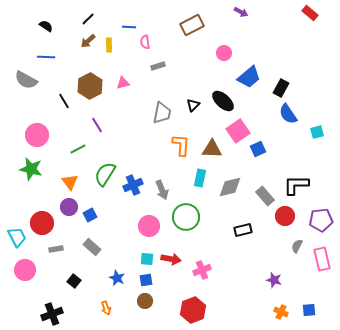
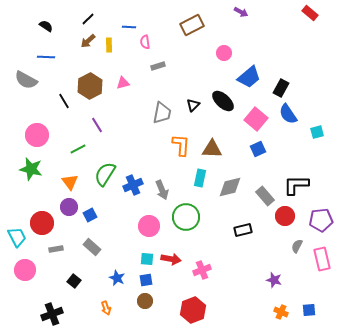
pink square at (238, 131): moved 18 px right, 12 px up; rotated 15 degrees counterclockwise
